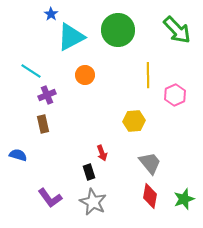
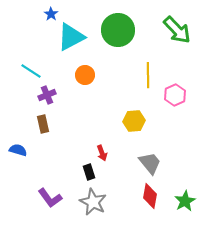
blue semicircle: moved 5 px up
green star: moved 1 px right, 2 px down; rotated 10 degrees counterclockwise
